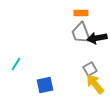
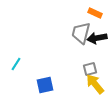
orange rectangle: moved 14 px right; rotated 24 degrees clockwise
gray trapezoid: rotated 35 degrees clockwise
gray square: rotated 16 degrees clockwise
